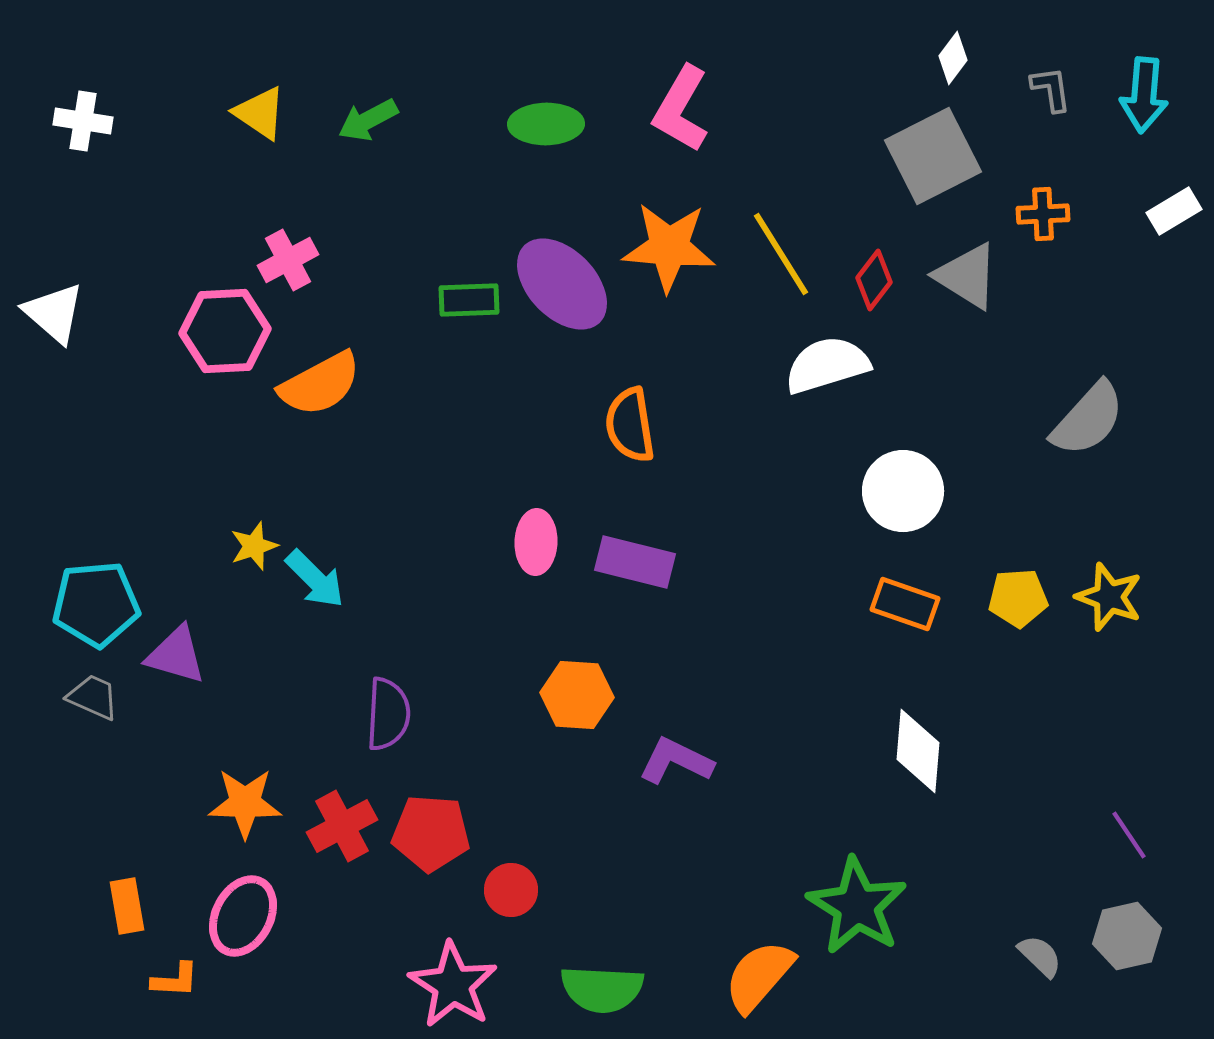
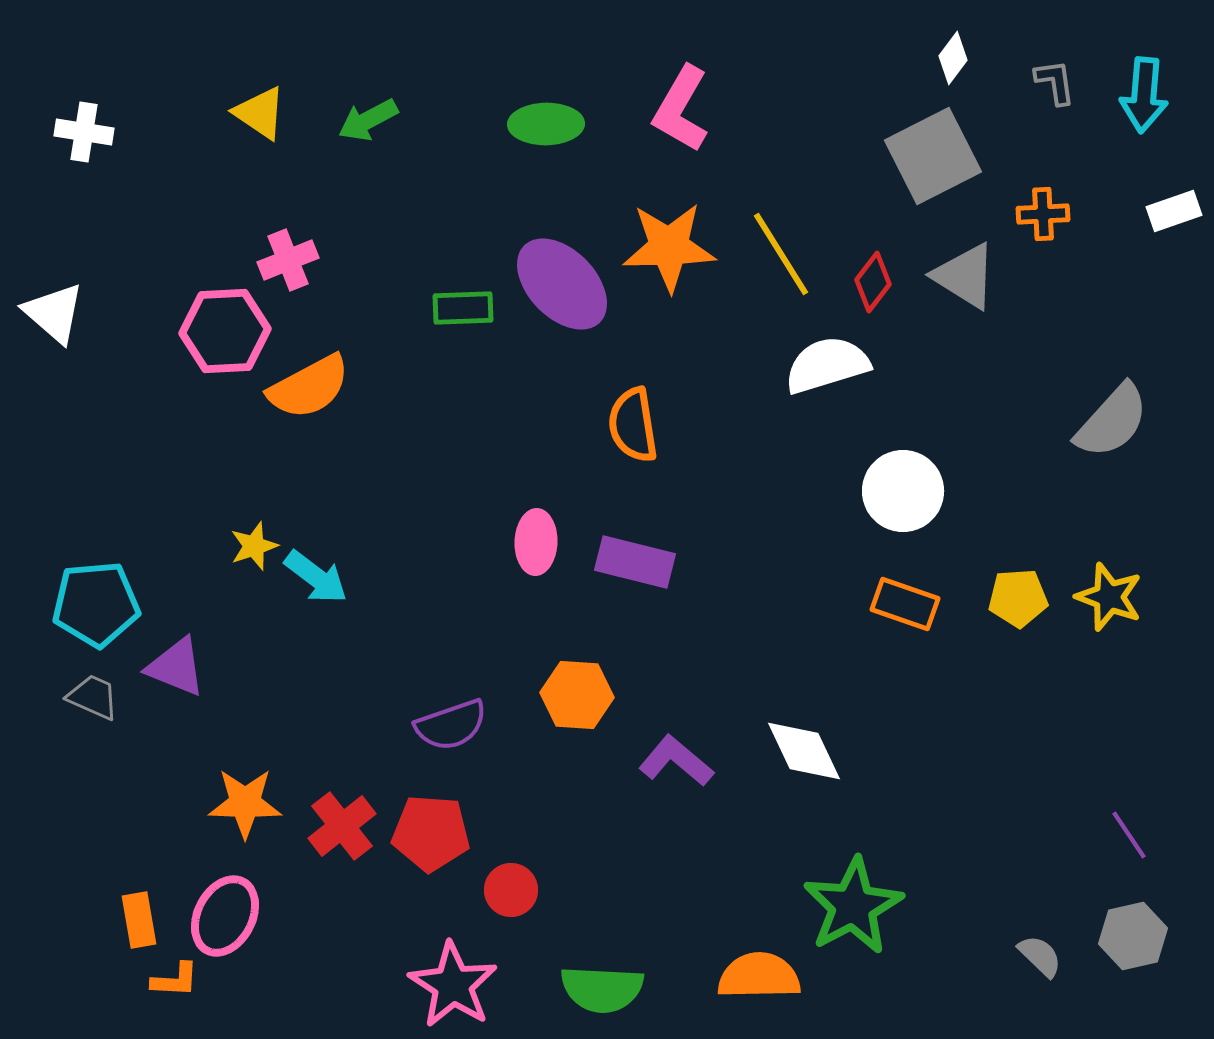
gray L-shape at (1051, 89): moved 4 px right, 7 px up
white cross at (83, 121): moved 1 px right, 11 px down
white rectangle at (1174, 211): rotated 12 degrees clockwise
orange star at (669, 247): rotated 6 degrees counterclockwise
pink cross at (288, 260): rotated 6 degrees clockwise
gray triangle at (967, 276): moved 2 px left
red diamond at (874, 280): moved 1 px left, 2 px down
green rectangle at (469, 300): moved 6 px left, 8 px down
orange semicircle at (320, 384): moved 11 px left, 3 px down
gray semicircle at (1088, 419): moved 24 px right, 2 px down
orange semicircle at (630, 425): moved 3 px right
cyan arrow at (315, 579): moved 1 px right, 2 px up; rotated 8 degrees counterclockwise
purple triangle at (176, 655): moved 12 px down; rotated 6 degrees clockwise
purple semicircle at (388, 714): moved 63 px right, 11 px down; rotated 68 degrees clockwise
white diamond at (918, 751): moved 114 px left; rotated 30 degrees counterclockwise
purple L-shape at (676, 761): rotated 14 degrees clockwise
red cross at (342, 826): rotated 10 degrees counterclockwise
orange rectangle at (127, 906): moved 12 px right, 14 px down
green star at (857, 906): moved 4 px left; rotated 12 degrees clockwise
pink ellipse at (243, 916): moved 18 px left
gray hexagon at (1127, 936): moved 6 px right
orange semicircle at (759, 976): rotated 48 degrees clockwise
